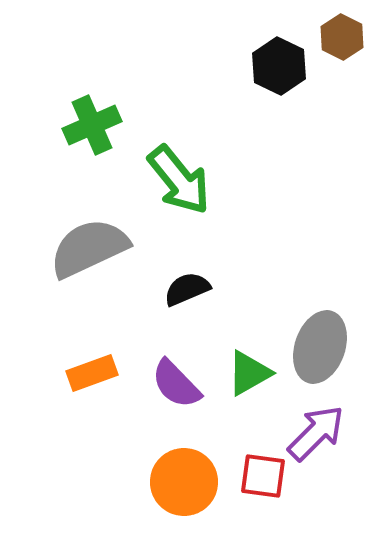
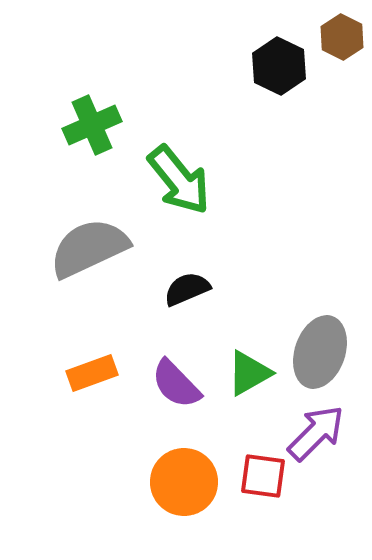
gray ellipse: moved 5 px down
